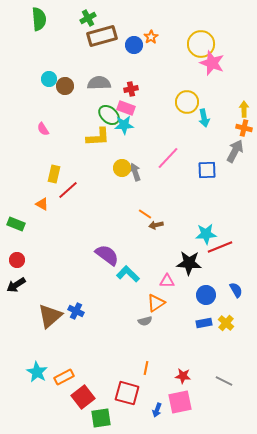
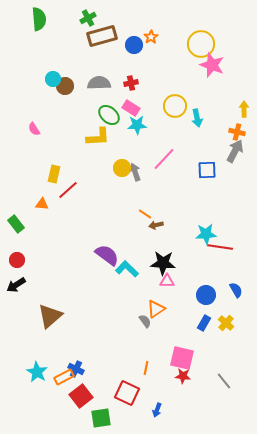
pink star at (212, 63): moved 2 px down
cyan circle at (49, 79): moved 4 px right
red cross at (131, 89): moved 6 px up
yellow circle at (187, 102): moved 12 px left, 4 px down
pink rectangle at (126, 108): moved 5 px right; rotated 12 degrees clockwise
cyan arrow at (204, 118): moved 7 px left
cyan star at (124, 125): moved 13 px right
orange cross at (244, 128): moved 7 px left, 4 px down
pink semicircle at (43, 129): moved 9 px left
pink line at (168, 158): moved 4 px left, 1 px down
orange triangle at (42, 204): rotated 24 degrees counterclockwise
green rectangle at (16, 224): rotated 30 degrees clockwise
red line at (220, 247): rotated 30 degrees clockwise
black star at (189, 263): moved 26 px left
cyan L-shape at (128, 274): moved 1 px left, 5 px up
orange triangle at (156, 303): moved 6 px down
blue cross at (76, 311): moved 58 px down
gray semicircle at (145, 321): rotated 112 degrees counterclockwise
blue rectangle at (204, 323): rotated 49 degrees counterclockwise
gray line at (224, 381): rotated 24 degrees clockwise
red square at (127, 393): rotated 10 degrees clockwise
red square at (83, 397): moved 2 px left, 1 px up
pink square at (180, 402): moved 2 px right, 44 px up; rotated 25 degrees clockwise
